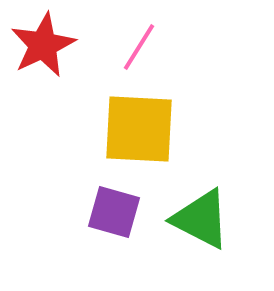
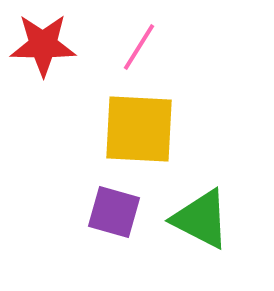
red star: rotated 26 degrees clockwise
